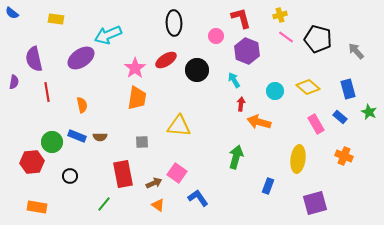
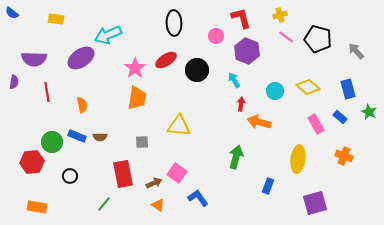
purple semicircle at (34, 59): rotated 75 degrees counterclockwise
